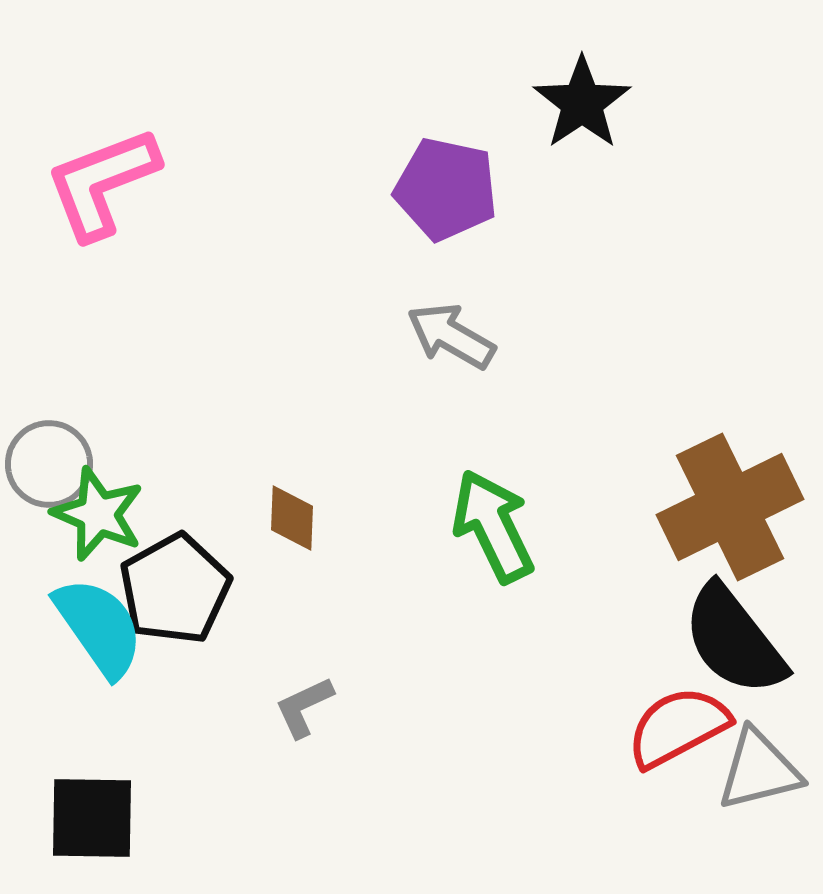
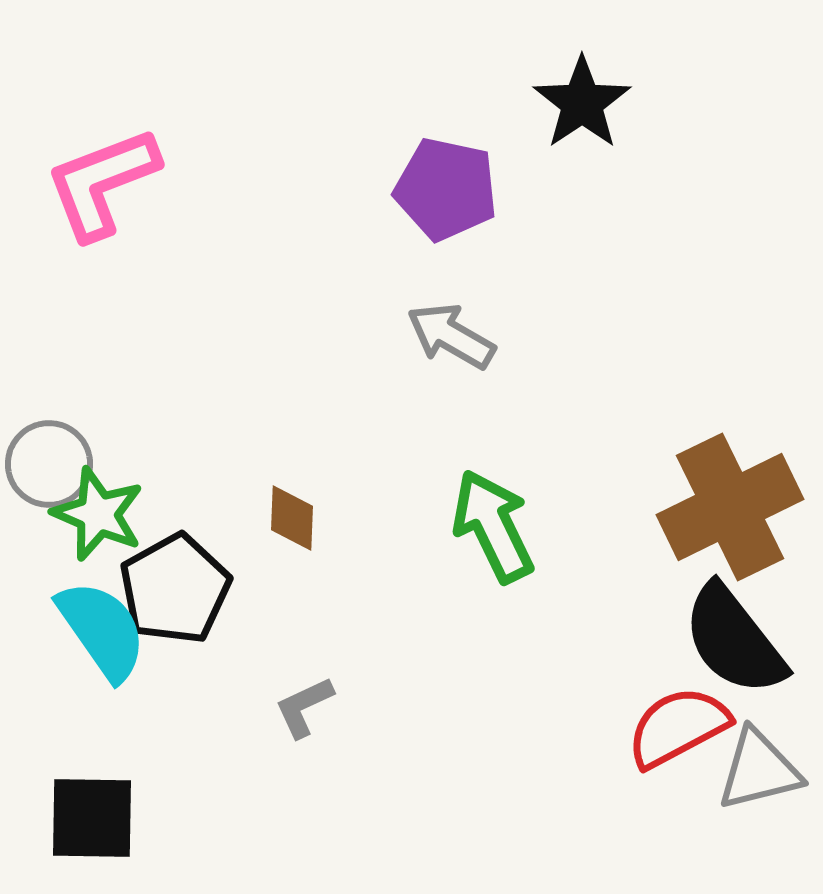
cyan semicircle: moved 3 px right, 3 px down
